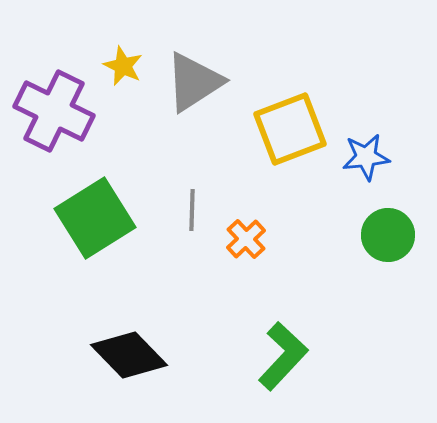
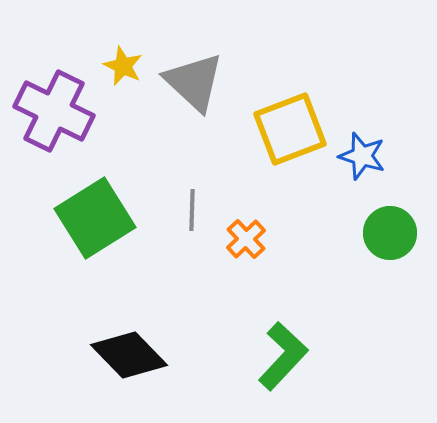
gray triangle: rotated 44 degrees counterclockwise
blue star: moved 4 px left, 1 px up; rotated 24 degrees clockwise
green circle: moved 2 px right, 2 px up
